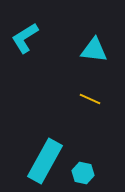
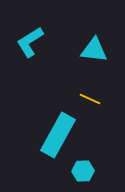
cyan L-shape: moved 5 px right, 4 px down
cyan rectangle: moved 13 px right, 26 px up
cyan hexagon: moved 2 px up; rotated 15 degrees counterclockwise
